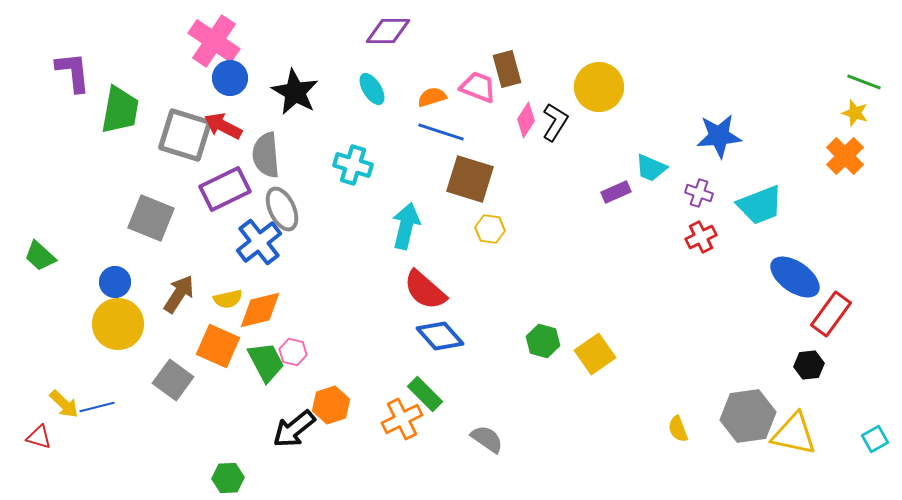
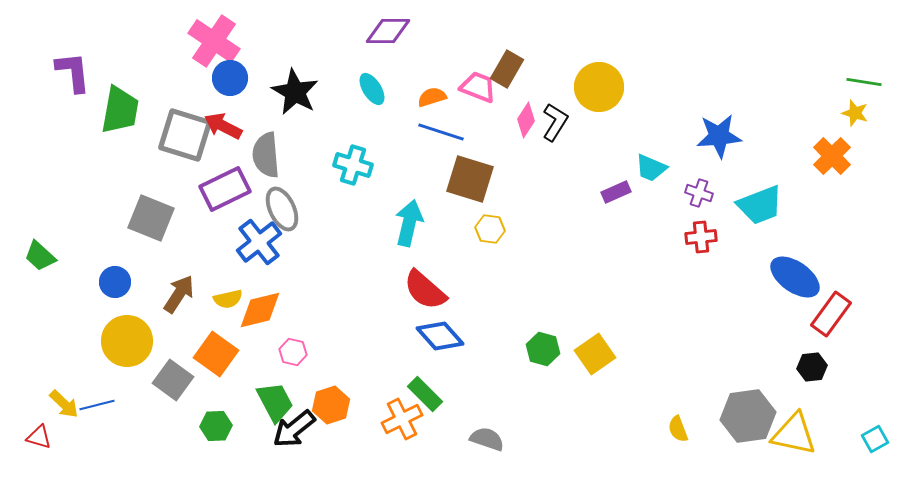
brown rectangle at (507, 69): rotated 45 degrees clockwise
green line at (864, 82): rotated 12 degrees counterclockwise
orange cross at (845, 156): moved 13 px left
cyan arrow at (406, 226): moved 3 px right, 3 px up
red cross at (701, 237): rotated 20 degrees clockwise
yellow circle at (118, 324): moved 9 px right, 17 px down
green hexagon at (543, 341): moved 8 px down
orange square at (218, 346): moved 2 px left, 8 px down; rotated 12 degrees clockwise
green trapezoid at (266, 362): moved 9 px right, 40 px down
black hexagon at (809, 365): moved 3 px right, 2 px down
blue line at (97, 407): moved 2 px up
gray semicircle at (487, 439): rotated 16 degrees counterclockwise
green hexagon at (228, 478): moved 12 px left, 52 px up
